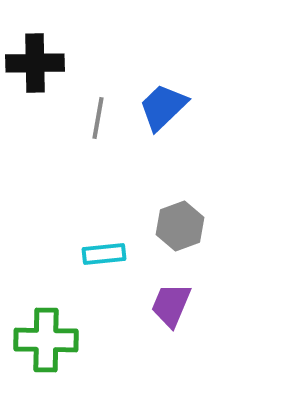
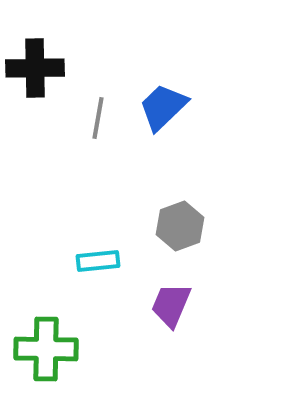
black cross: moved 5 px down
cyan rectangle: moved 6 px left, 7 px down
green cross: moved 9 px down
